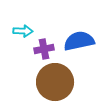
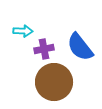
blue semicircle: moved 1 px right, 6 px down; rotated 116 degrees counterclockwise
brown circle: moved 1 px left
